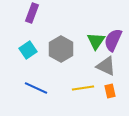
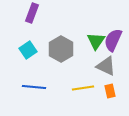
blue line: moved 2 px left, 1 px up; rotated 20 degrees counterclockwise
